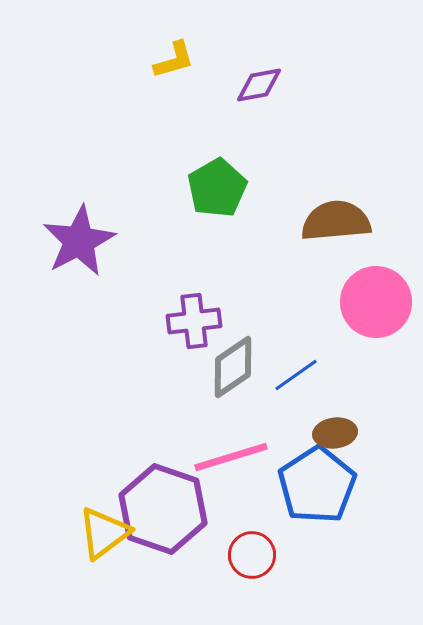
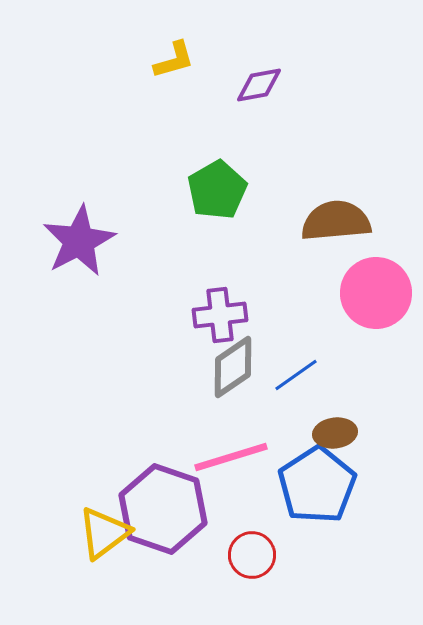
green pentagon: moved 2 px down
pink circle: moved 9 px up
purple cross: moved 26 px right, 6 px up
